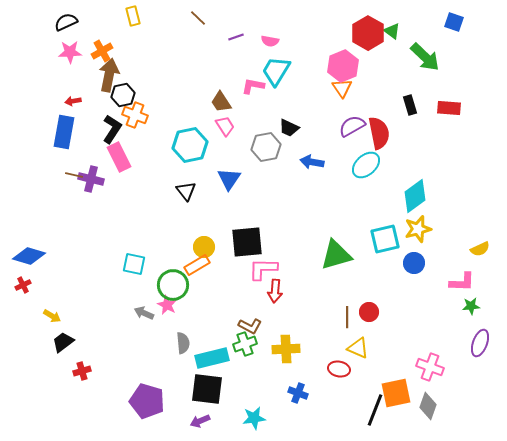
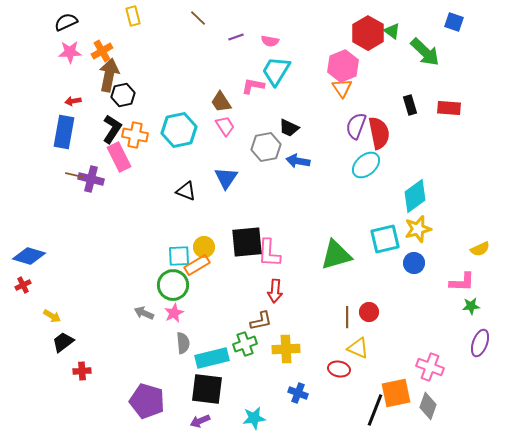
green arrow at (425, 57): moved 5 px up
orange cross at (135, 115): moved 20 px down; rotated 10 degrees counterclockwise
purple semicircle at (352, 126): moved 4 px right; rotated 40 degrees counterclockwise
cyan hexagon at (190, 145): moved 11 px left, 15 px up
blue arrow at (312, 162): moved 14 px left, 1 px up
blue triangle at (229, 179): moved 3 px left, 1 px up
black triangle at (186, 191): rotated 30 degrees counterclockwise
cyan square at (134, 264): moved 45 px right, 8 px up; rotated 15 degrees counterclockwise
pink L-shape at (263, 269): moved 6 px right, 16 px up; rotated 88 degrees counterclockwise
pink star at (167, 305): moved 7 px right, 8 px down; rotated 18 degrees clockwise
brown L-shape at (250, 326): moved 11 px right, 5 px up; rotated 40 degrees counterclockwise
red cross at (82, 371): rotated 12 degrees clockwise
